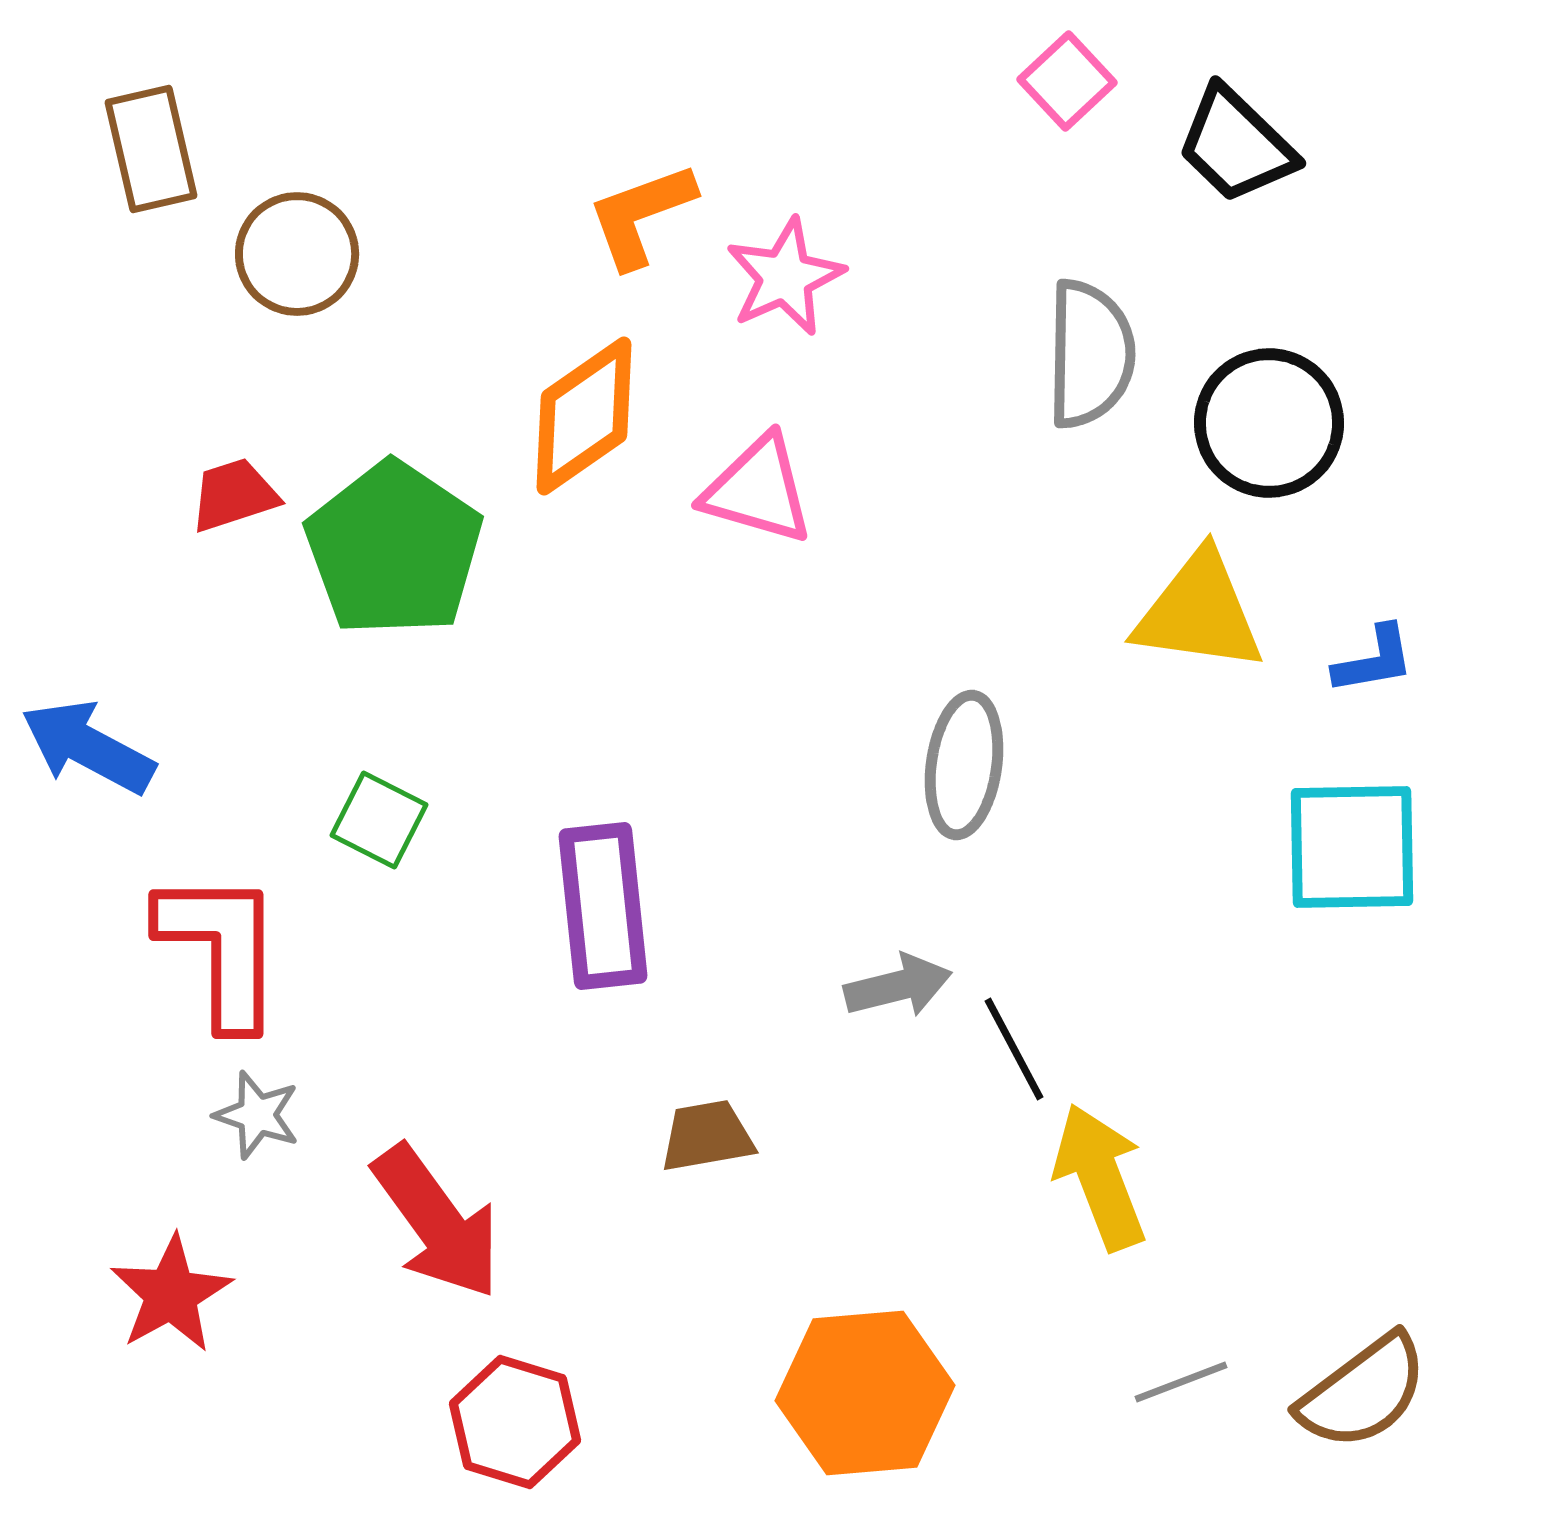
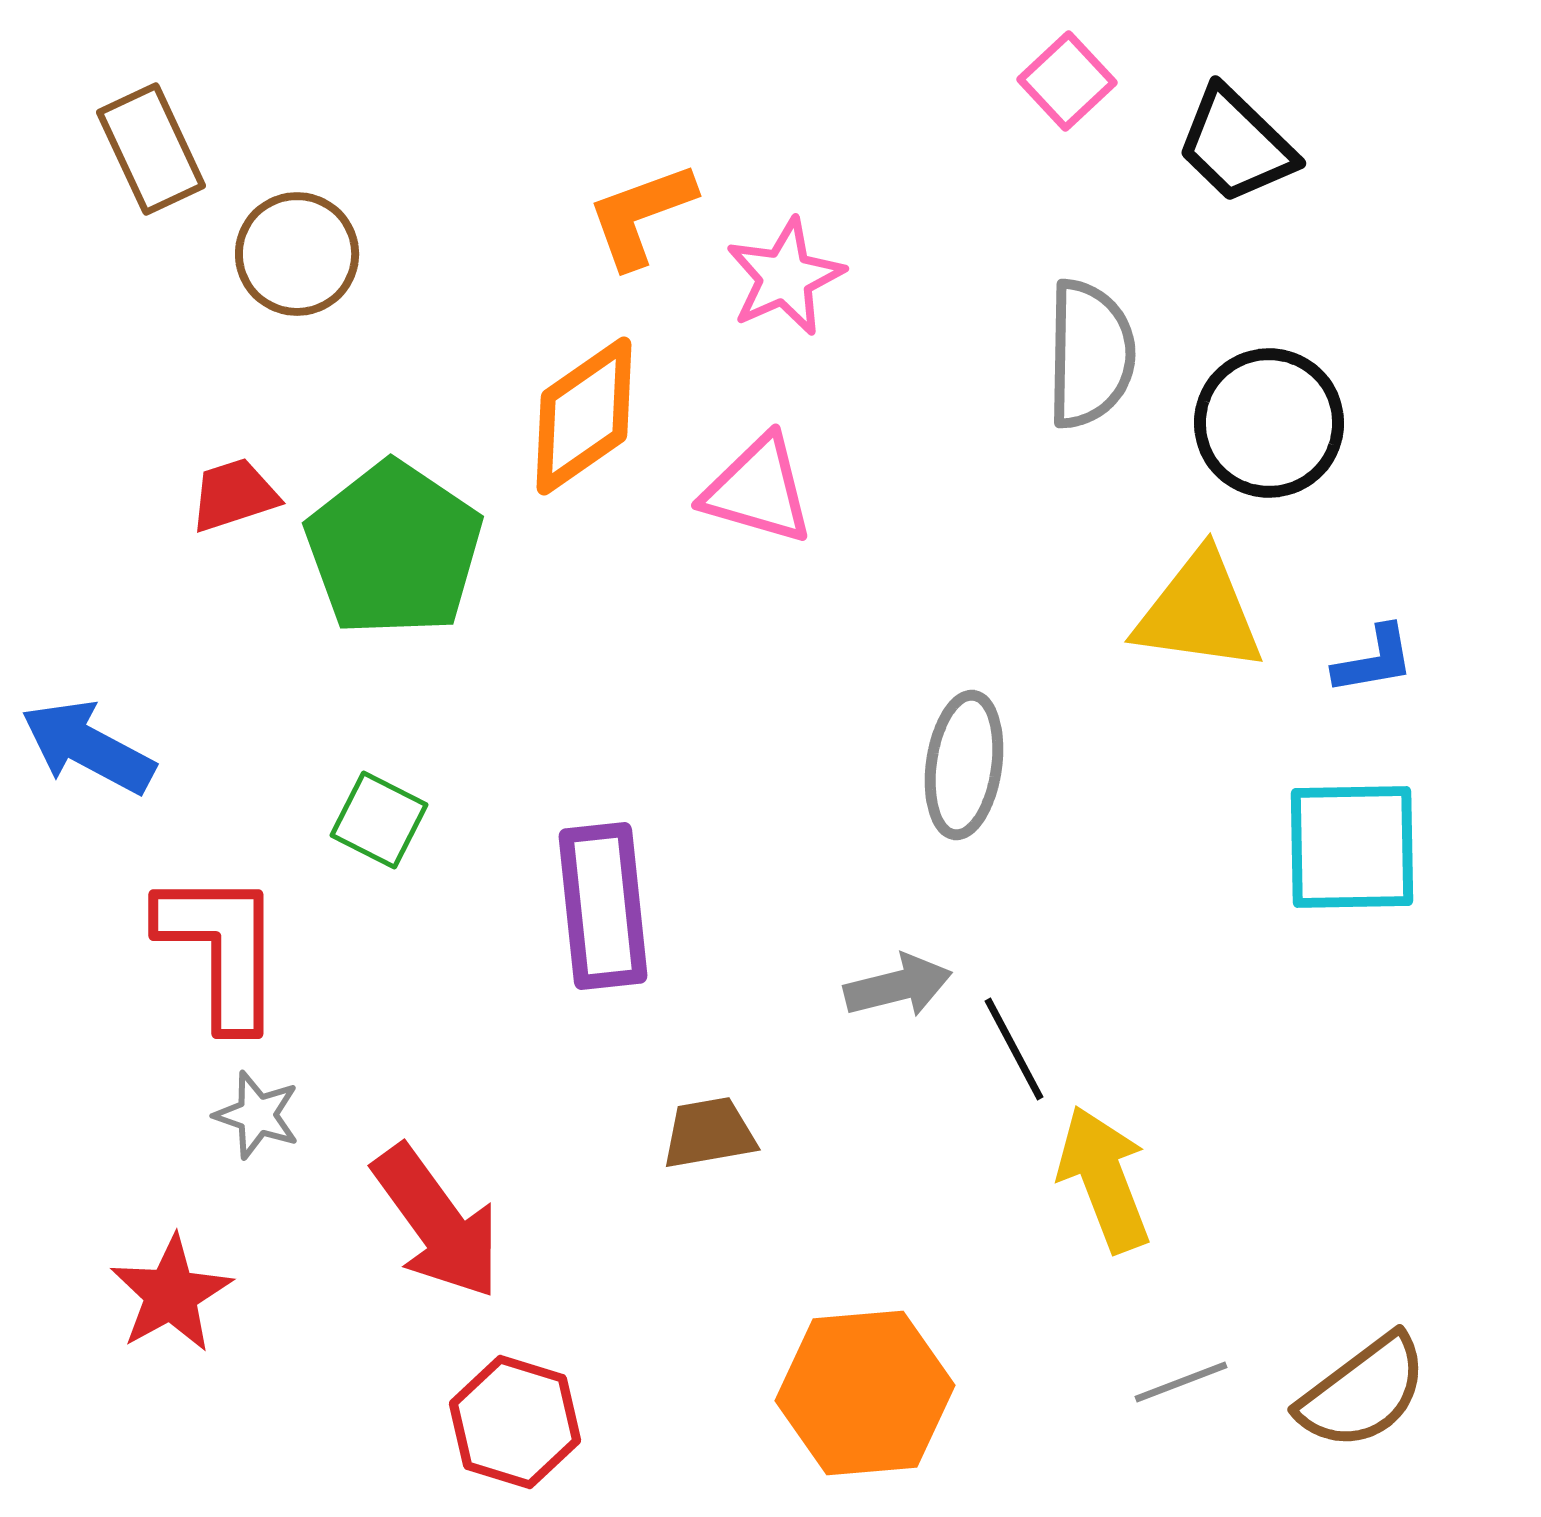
brown rectangle: rotated 12 degrees counterclockwise
brown trapezoid: moved 2 px right, 3 px up
yellow arrow: moved 4 px right, 2 px down
